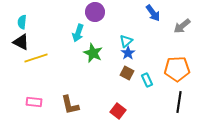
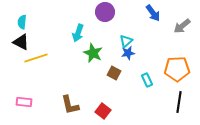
purple circle: moved 10 px right
blue star: rotated 24 degrees clockwise
brown square: moved 13 px left
pink rectangle: moved 10 px left
red square: moved 15 px left
